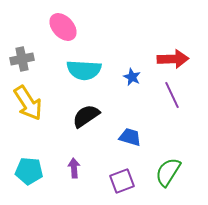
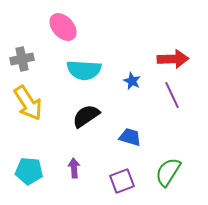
blue star: moved 4 px down
